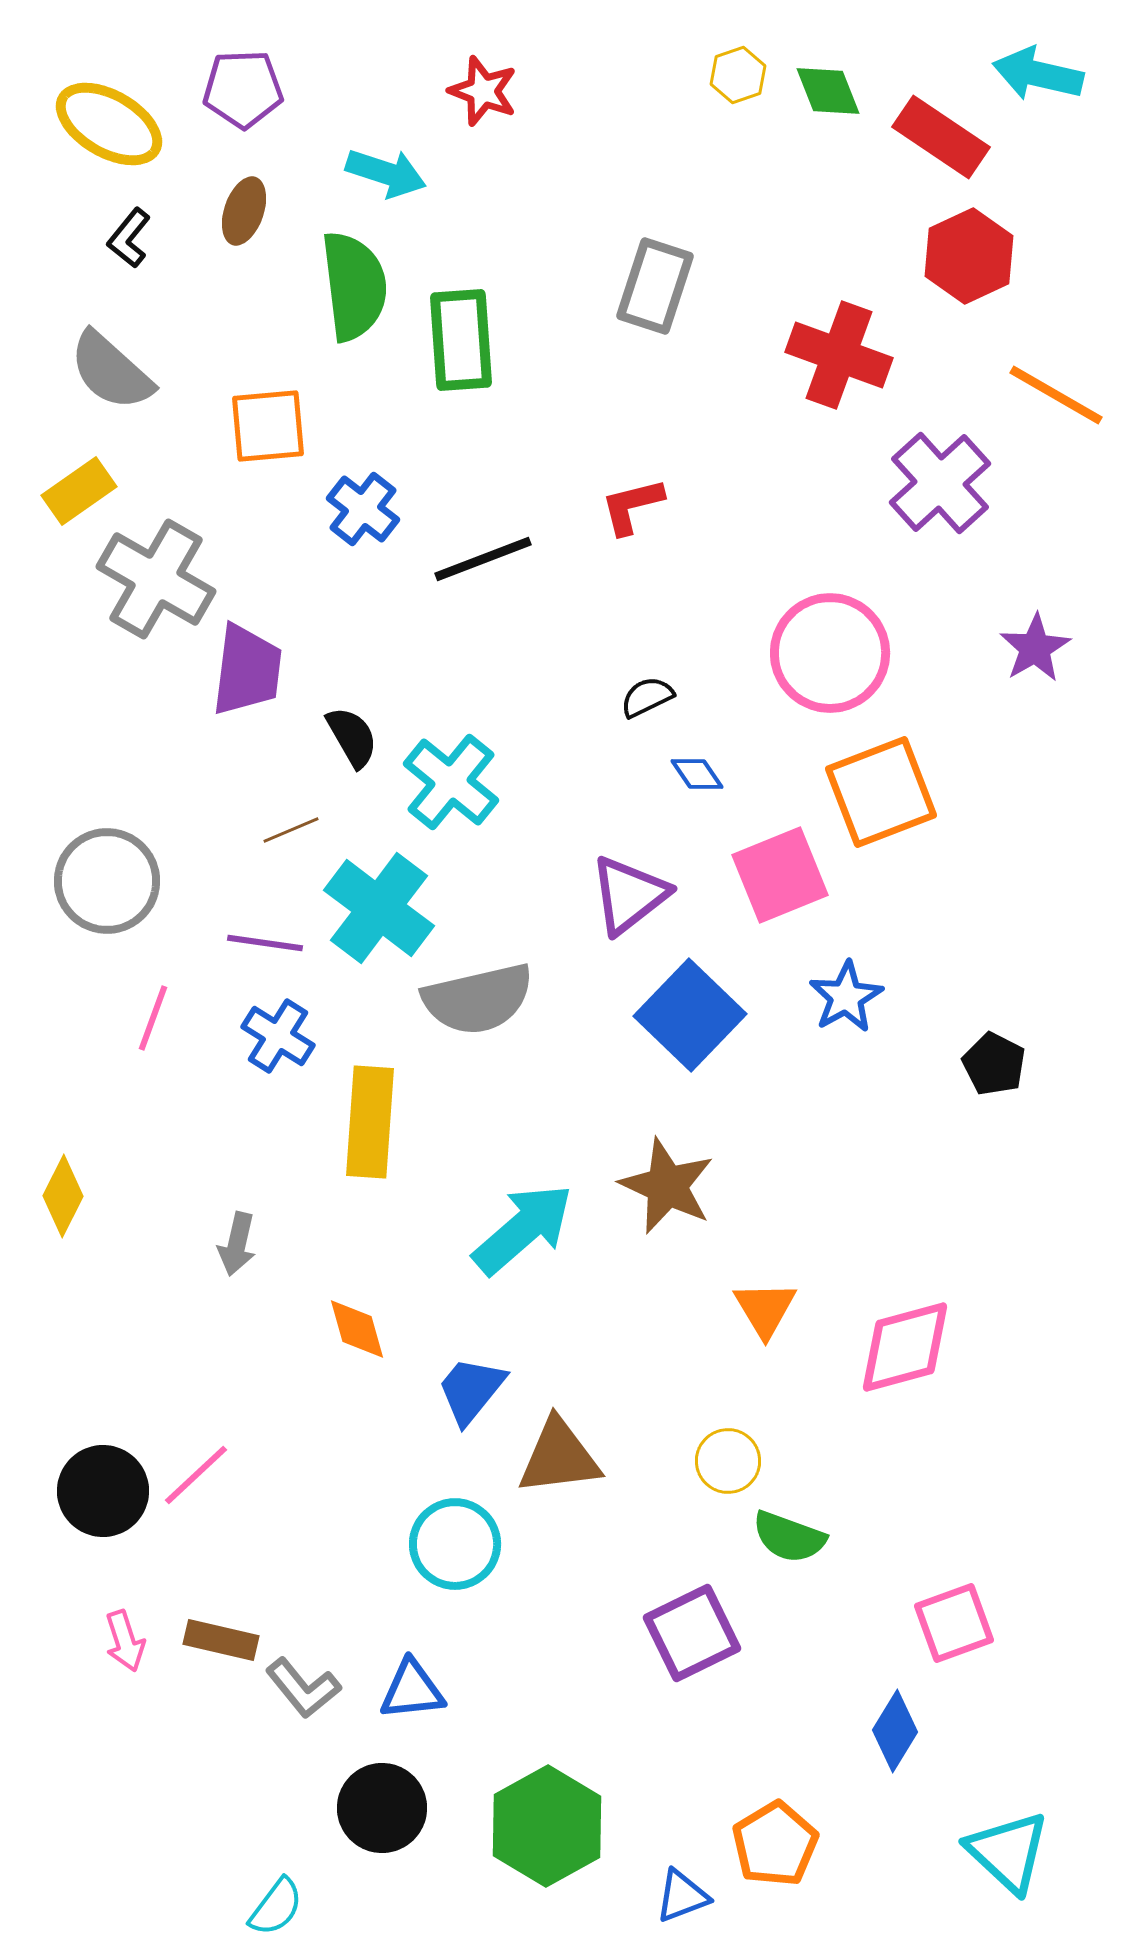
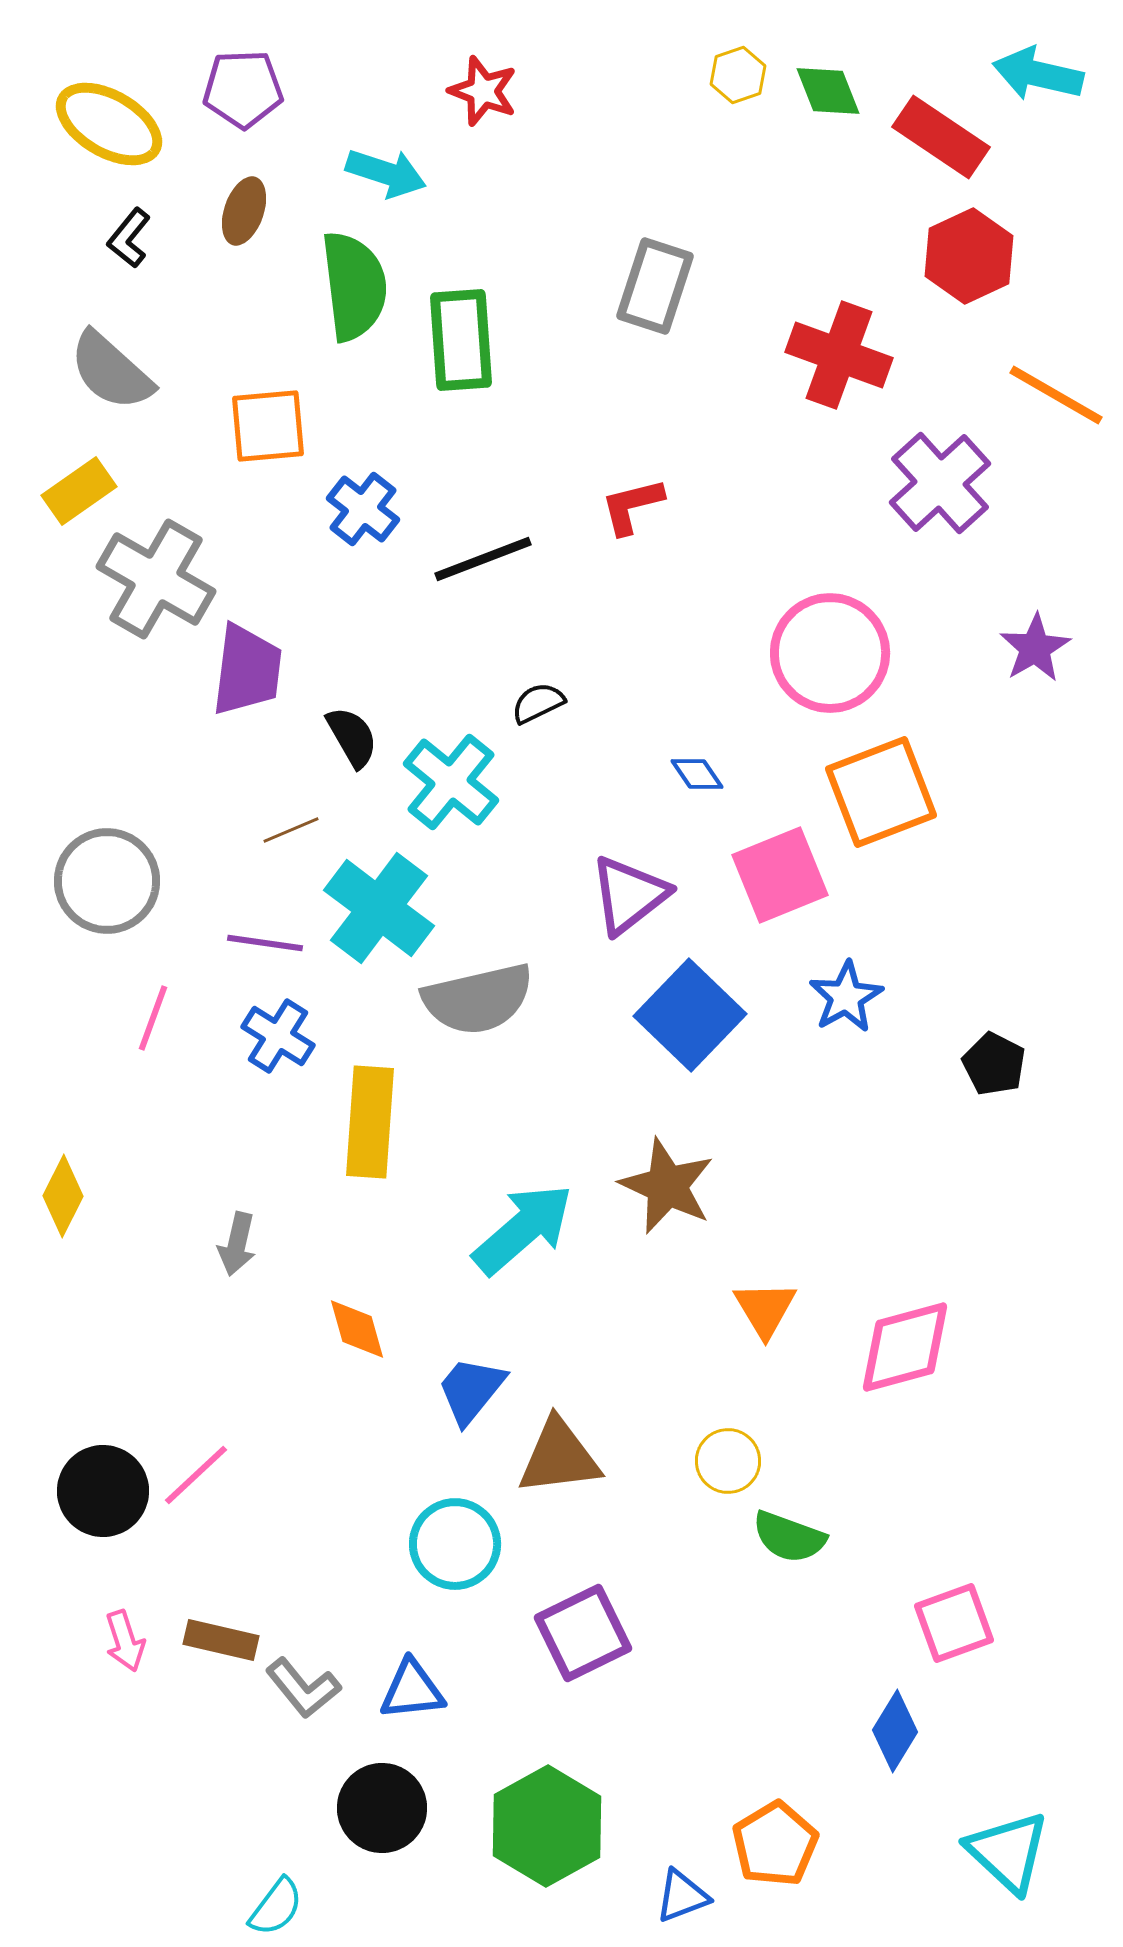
black semicircle at (647, 697): moved 109 px left, 6 px down
purple square at (692, 1633): moved 109 px left
